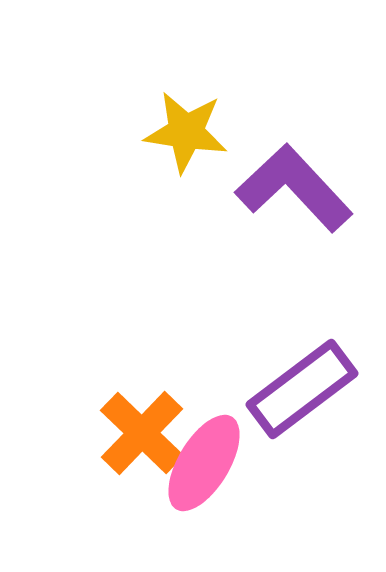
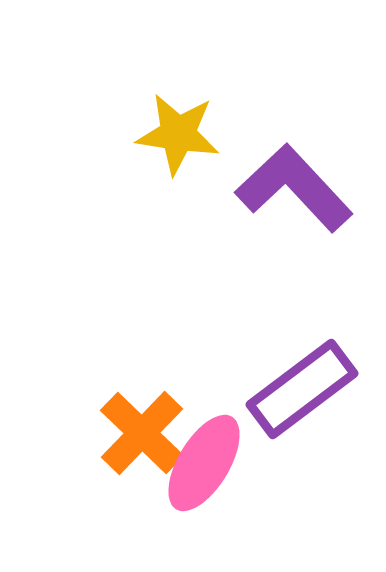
yellow star: moved 8 px left, 2 px down
